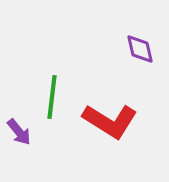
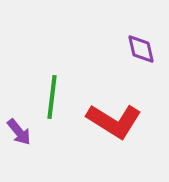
purple diamond: moved 1 px right
red L-shape: moved 4 px right
